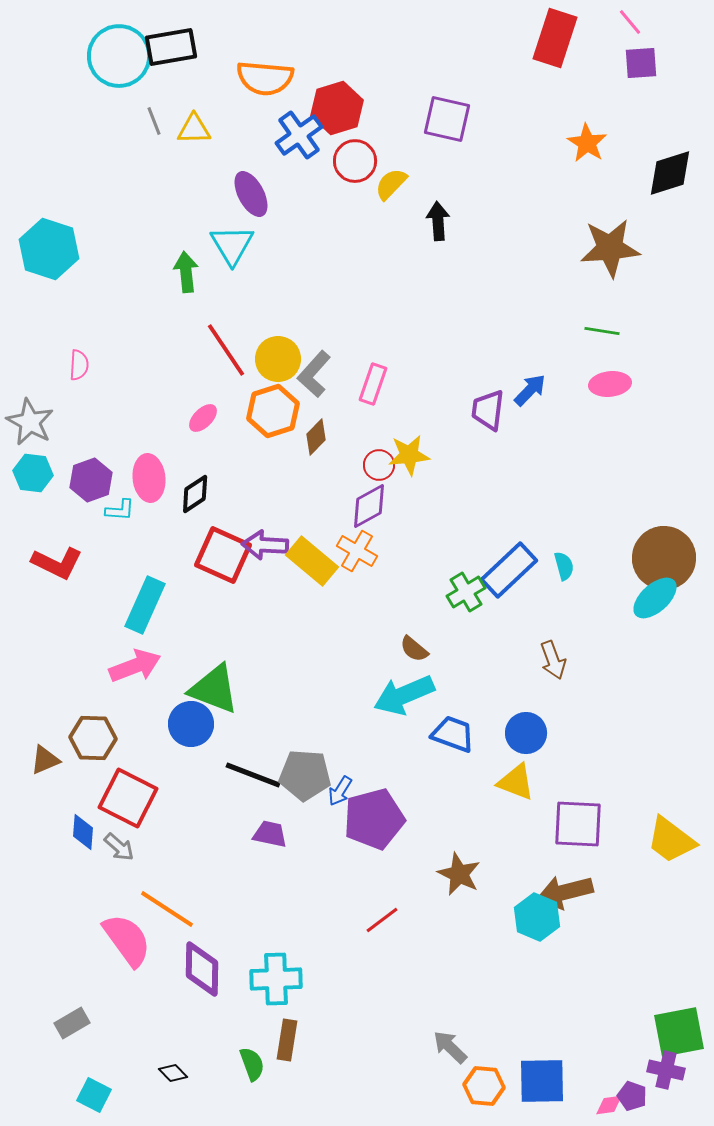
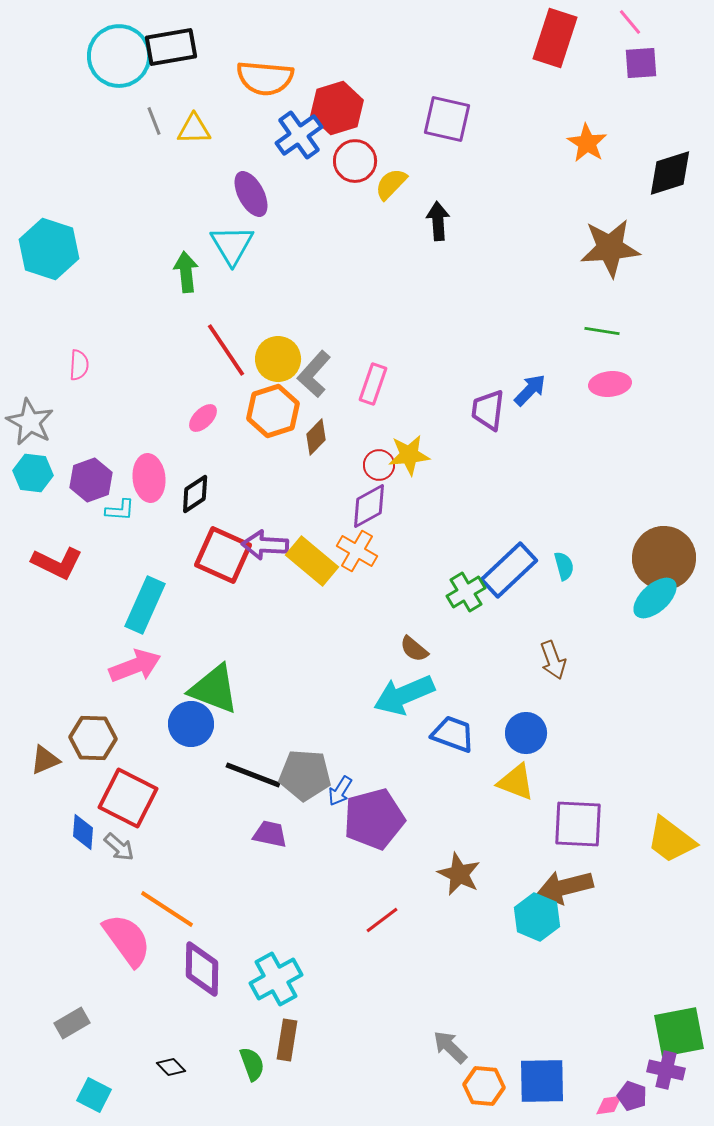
brown arrow at (565, 892): moved 5 px up
cyan cross at (276, 979): rotated 27 degrees counterclockwise
black diamond at (173, 1073): moved 2 px left, 6 px up
